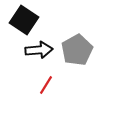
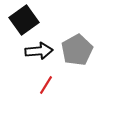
black square: rotated 20 degrees clockwise
black arrow: moved 1 px down
